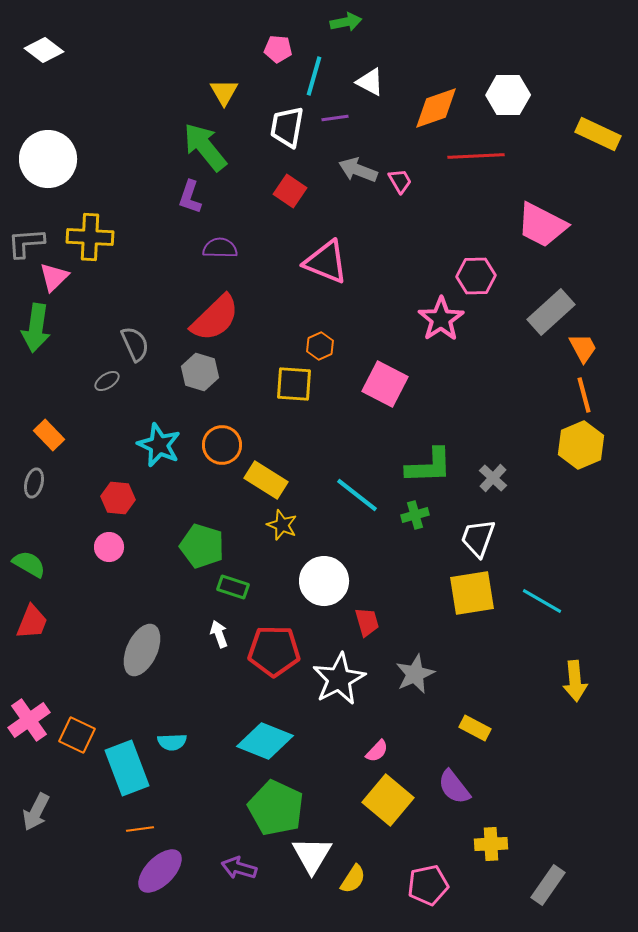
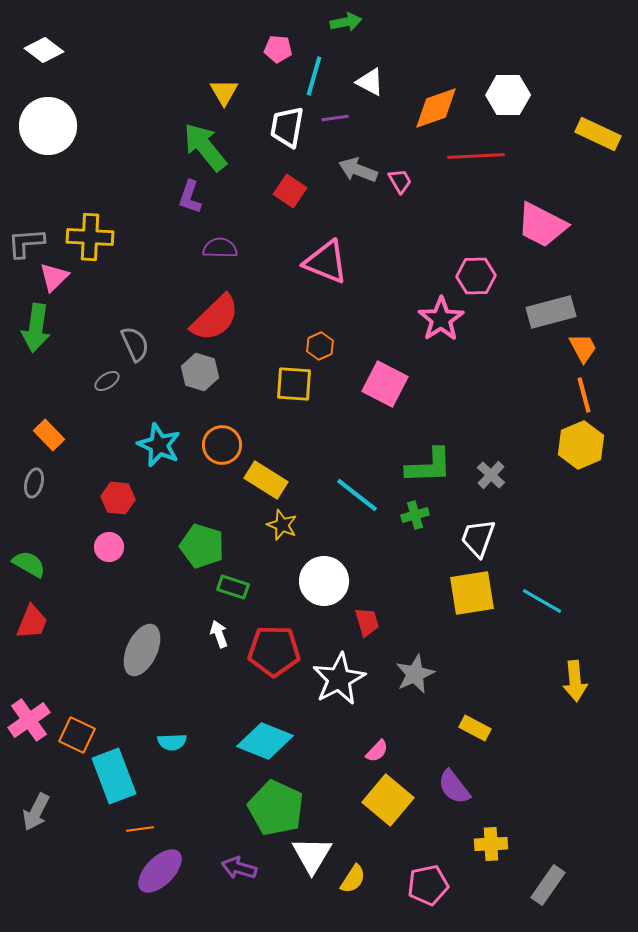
white circle at (48, 159): moved 33 px up
gray rectangle at (551, 312): rotated 27 degrees clockwise
gray cross at (493, 478): moved 2 px left, 3 px up
cyan rectangle at (127, 768): moved 13 px left, 8 px down
